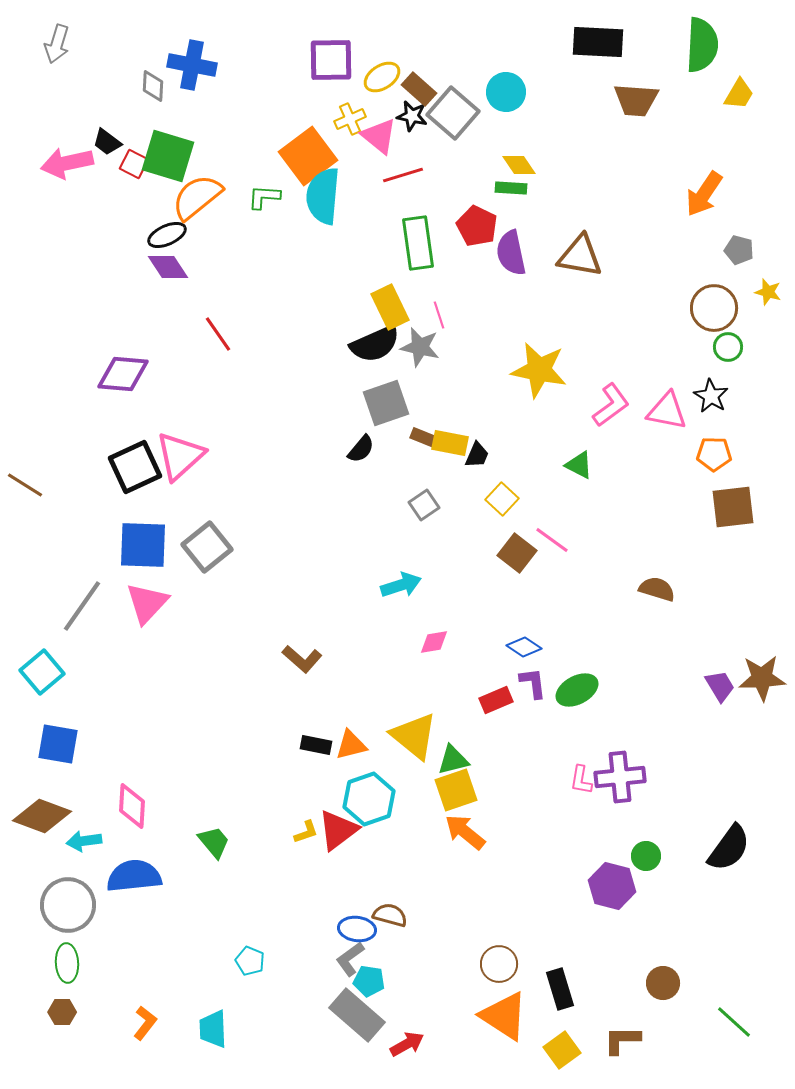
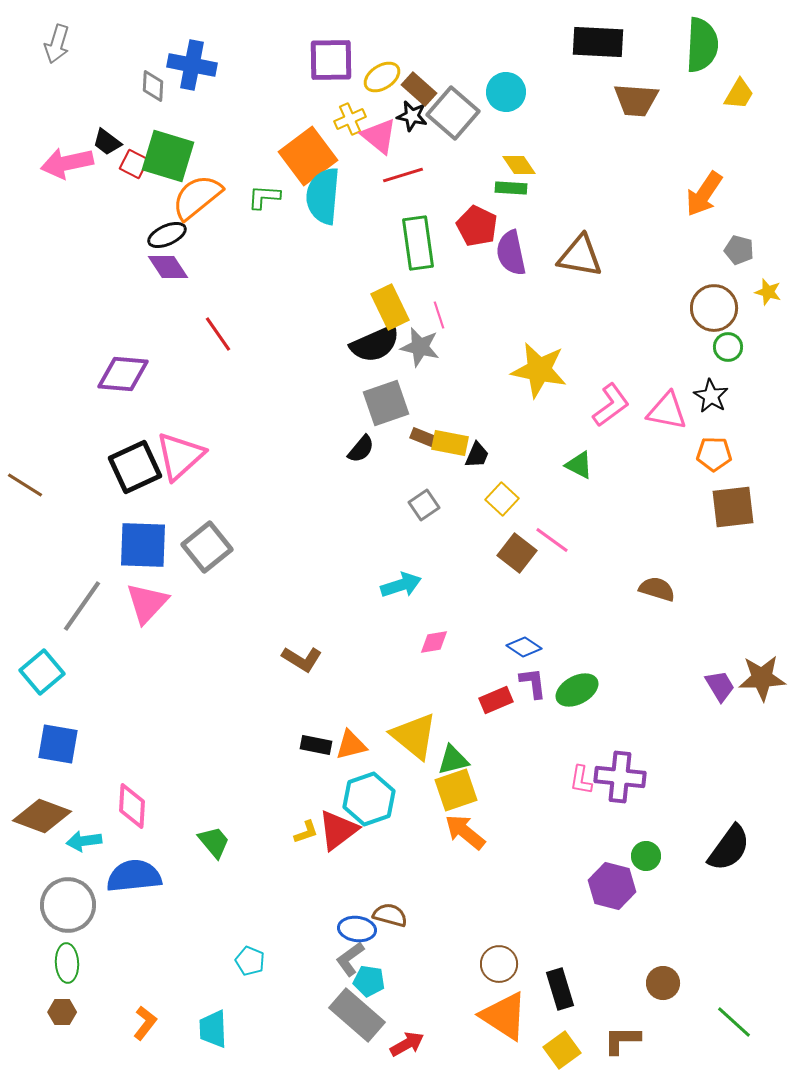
brown L-shape at (302, 659): rotated 9 degrees counterclockwise
purple cross at (620, 777): rotated 12 degrees clockwise
